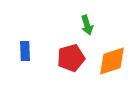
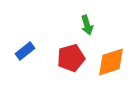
blue rectangle: rotated 54 degrees clockwise
orange diamond: moved 1 px left, 1 px down
